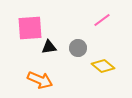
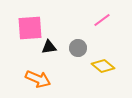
orange arrow: moved 2 px left, 1 px up
